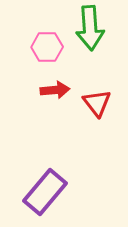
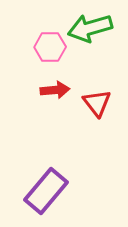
green arrow: rotated 78 degrees clockwise
pink hexagon: moved 3 px right
purple rectangle: moved 1 px right, 1 px up
